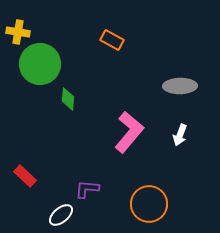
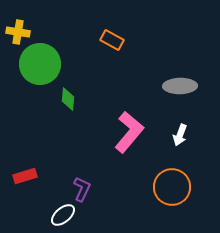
red rectangle: rotated 60 degrees counterclockwise
purple L-shape: moved 5 px left; rotated 110 degrees clockwise
orange circle: moved 23 px right, 17 px up
white ellipse: moved 2 px right
